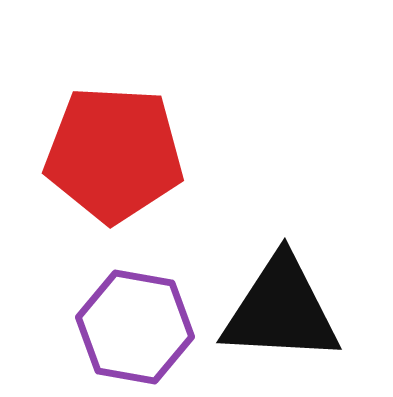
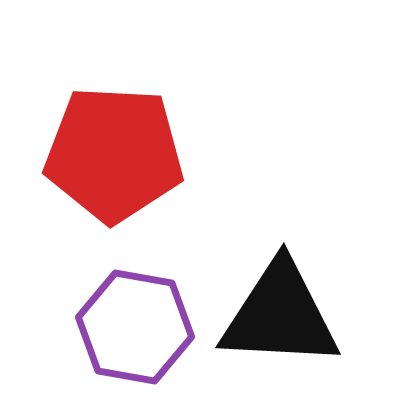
black triangle: moved 1 px left, 5 px down
